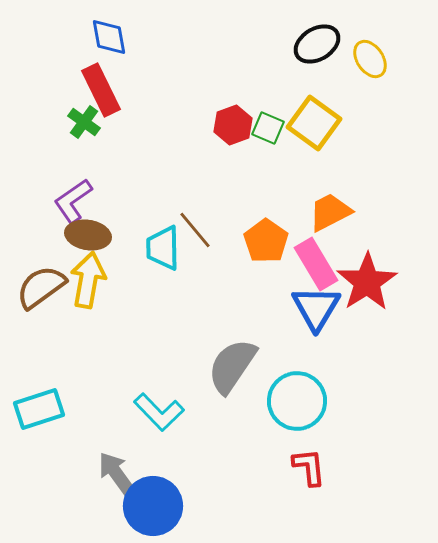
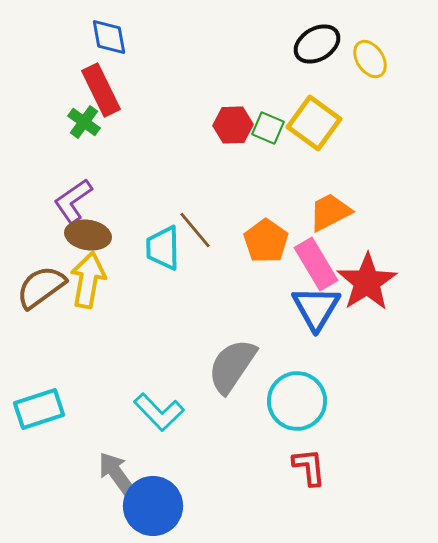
red hexagon: rotated 18 degrees clockwise
